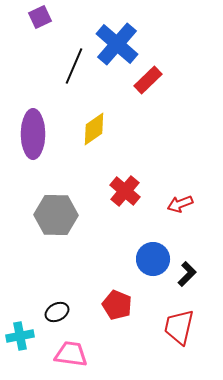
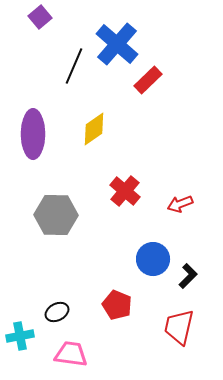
purple square: rotated 15 degrees counterclockwise
black L-shape: moved 1 px right, 2 px down
